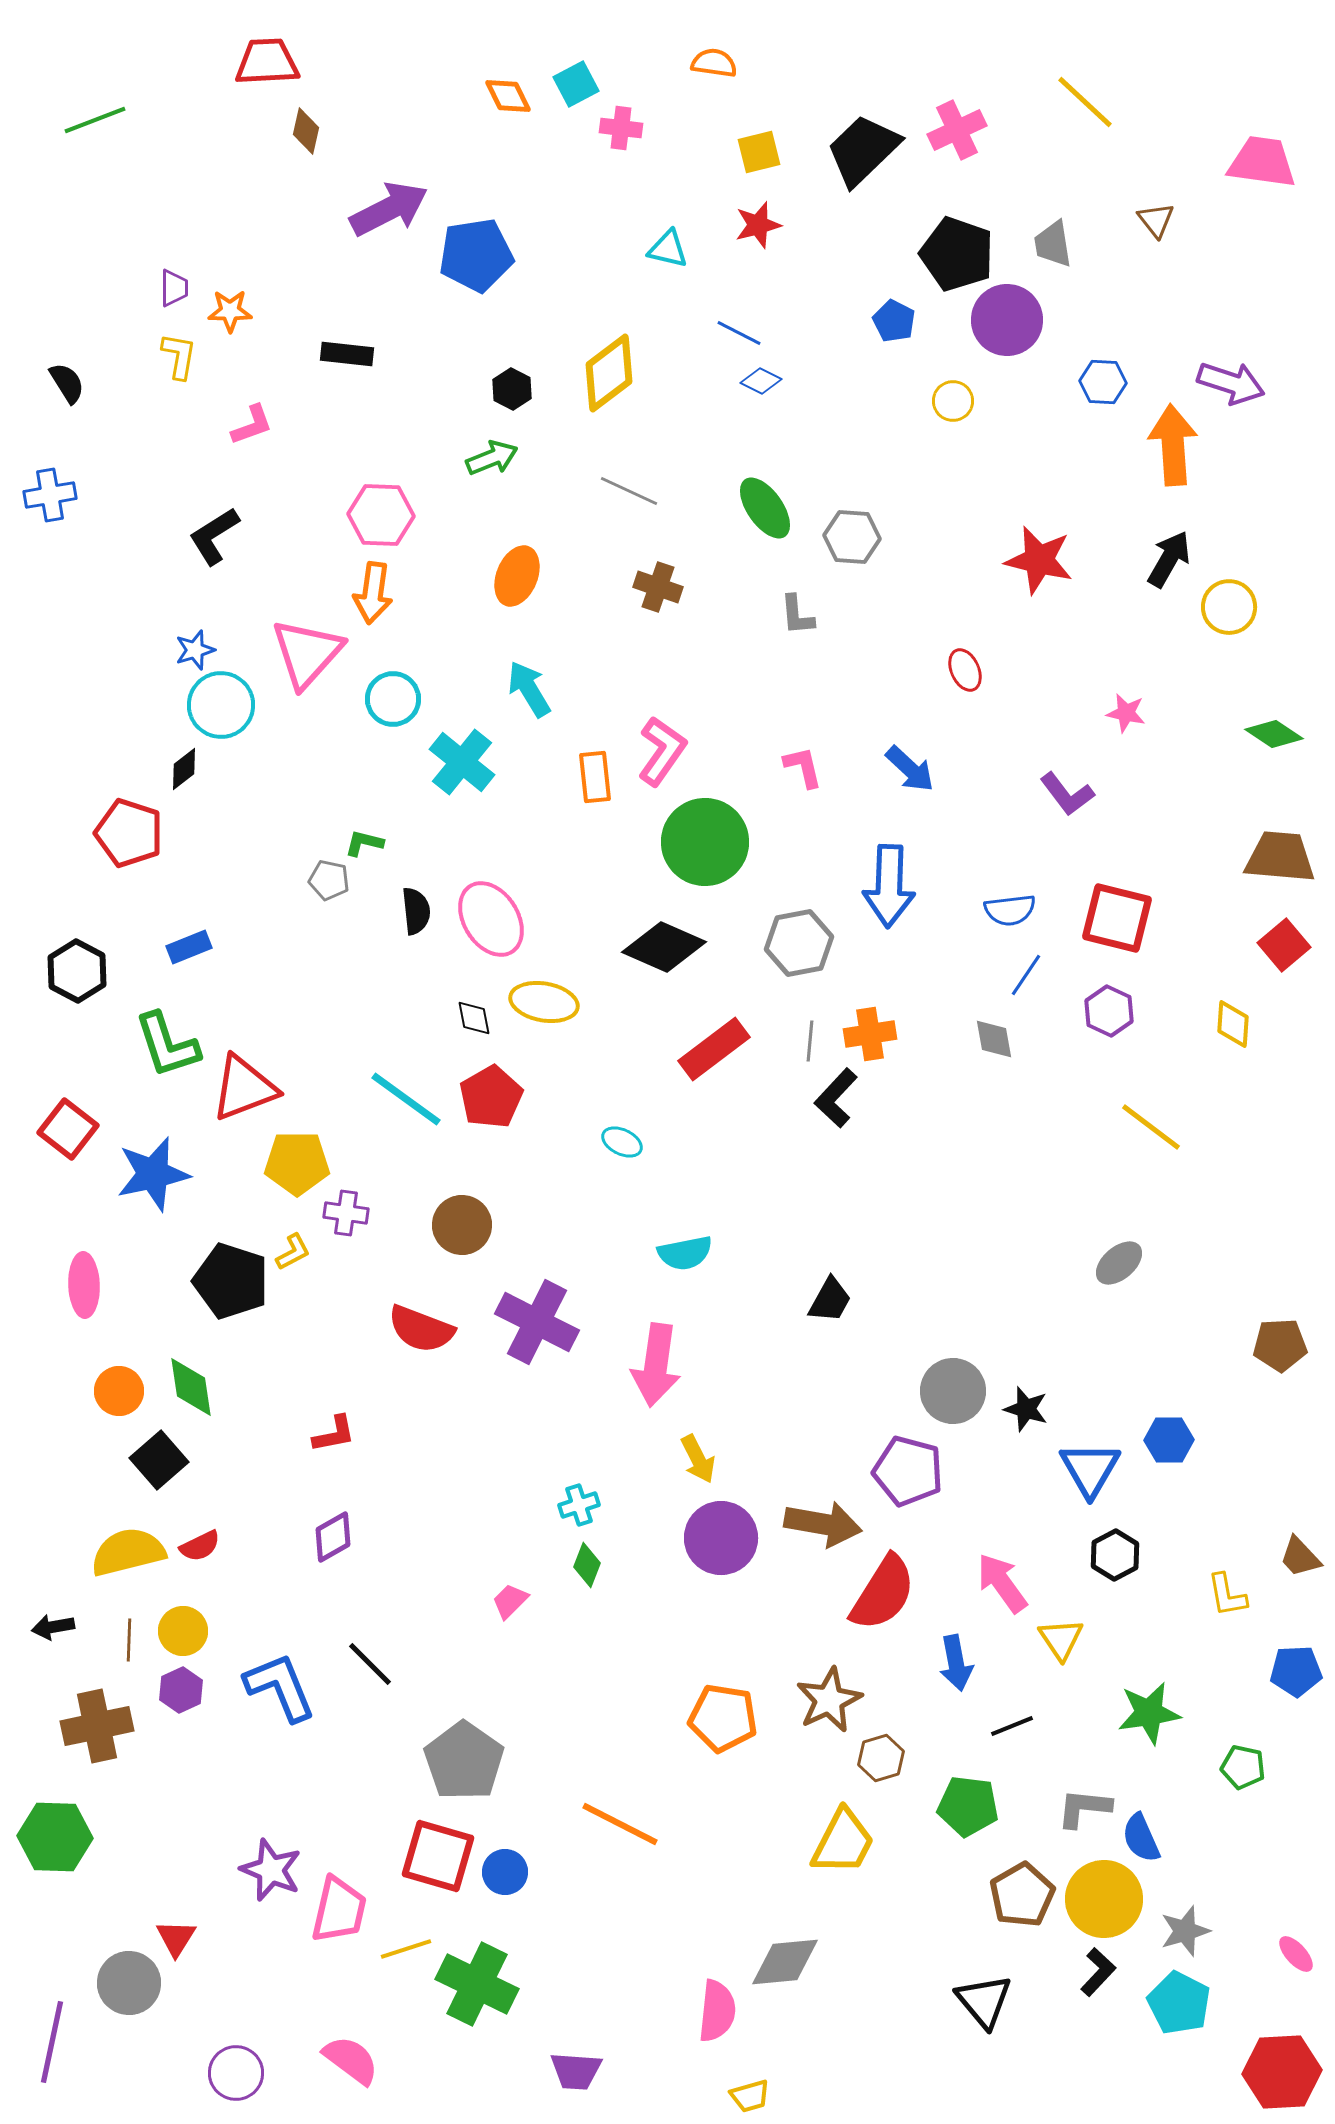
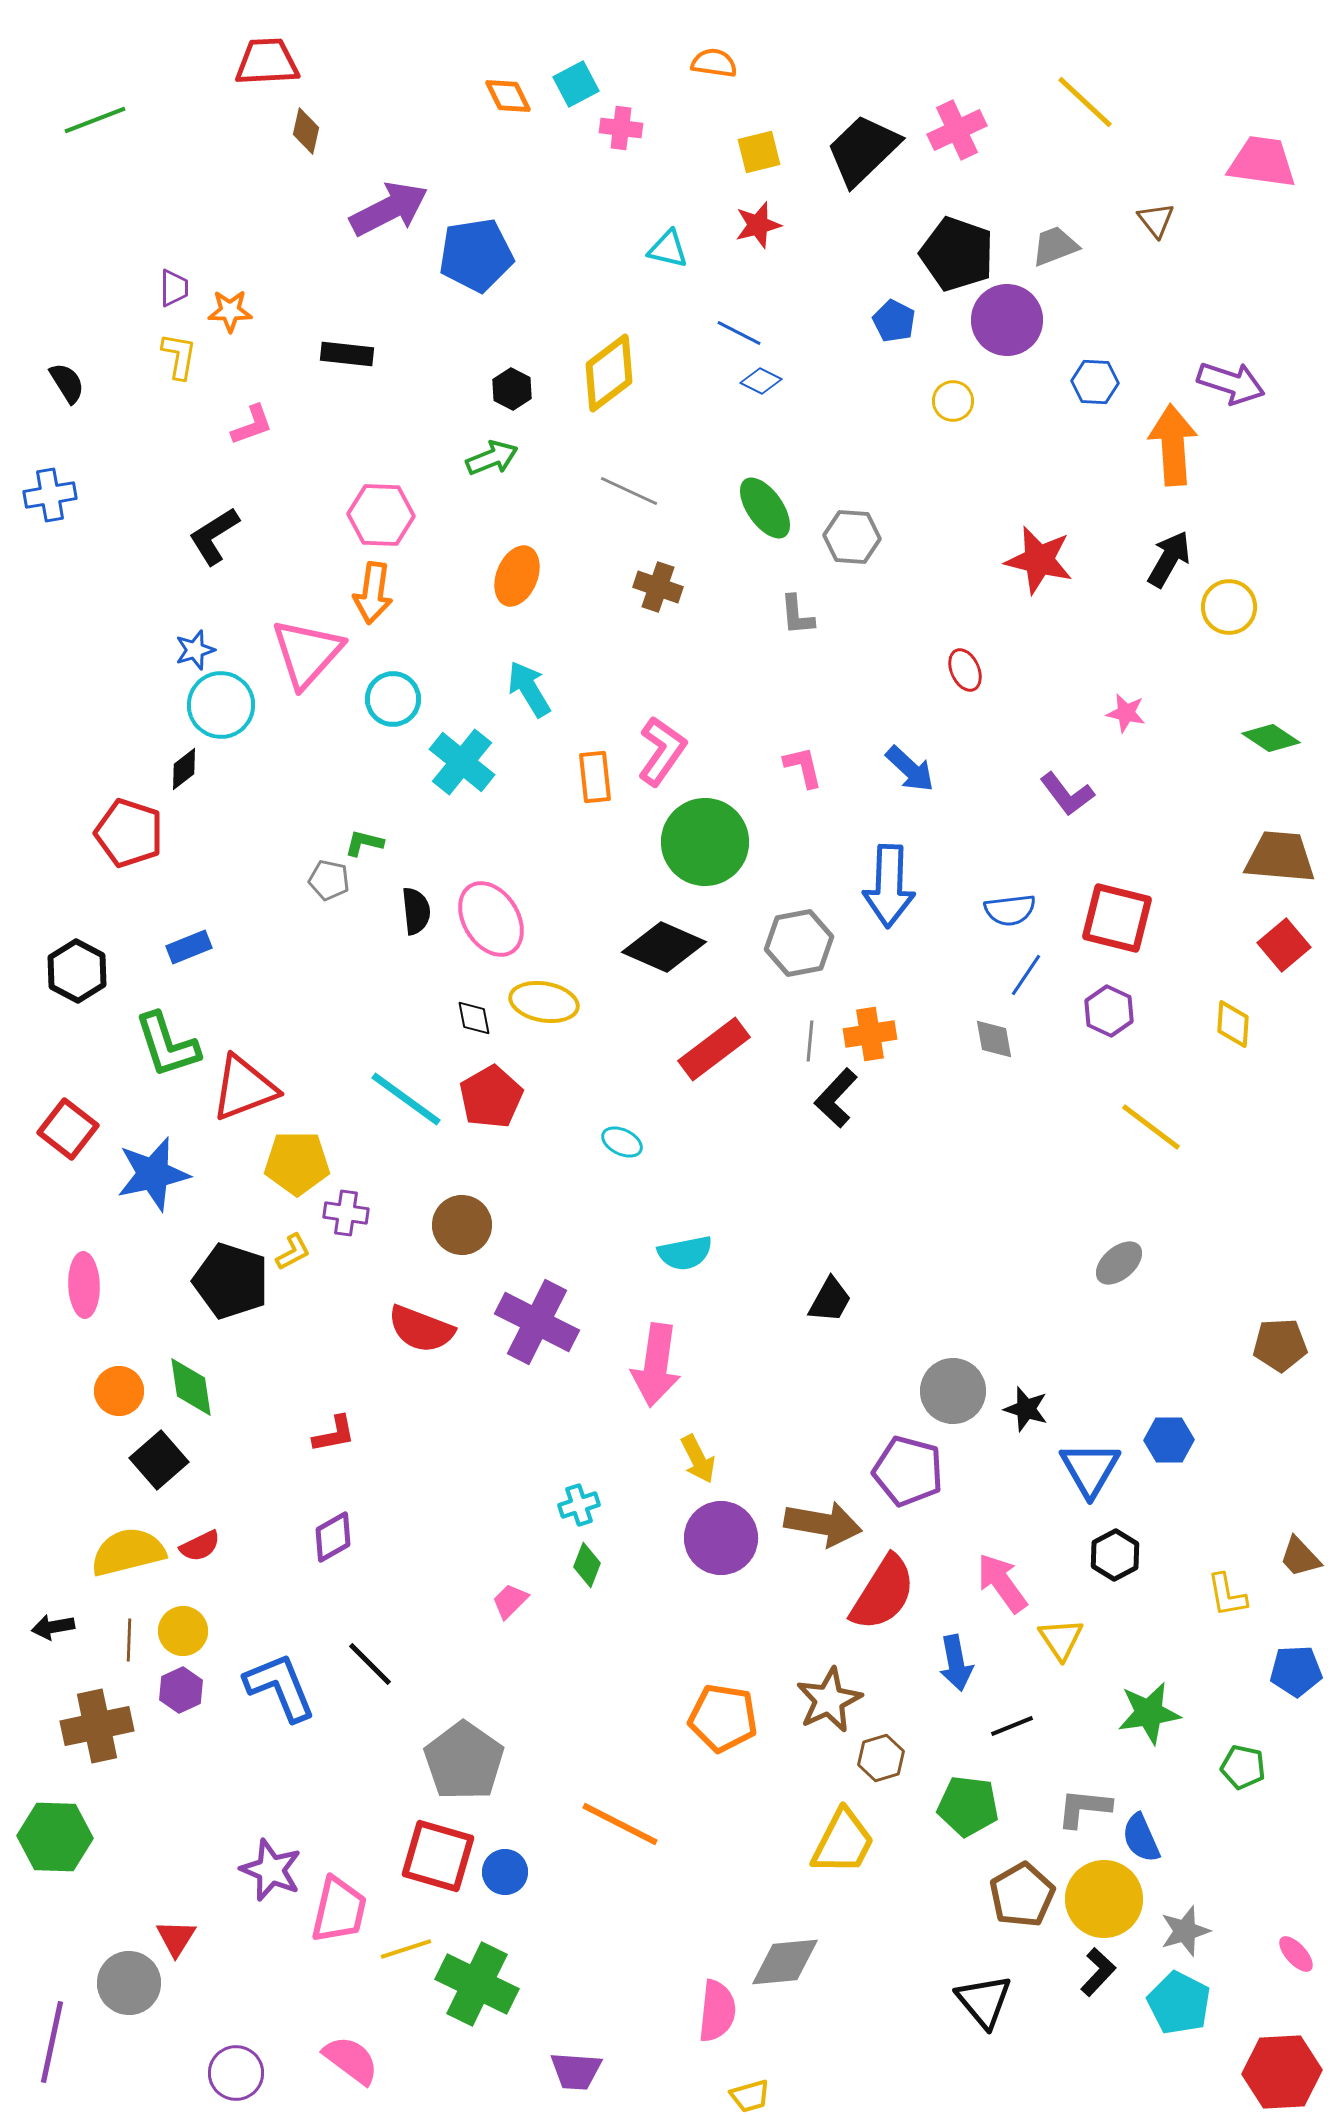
gray trapezoid at (1053, 244): moved 2 px right, 2 px down; rotated 78 degrees clockwise
blue hexagon at (1103, 382): moved 8 px left
green diamond at (1274, 734): moved 3 px left, 4 px down
